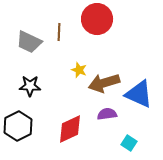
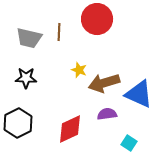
gray trapezoid: moved 4 px up; rotated 12 degrees counterclockwise
black star: moved 4 px left, 8 px up
black hexagon: moved 3 px up
